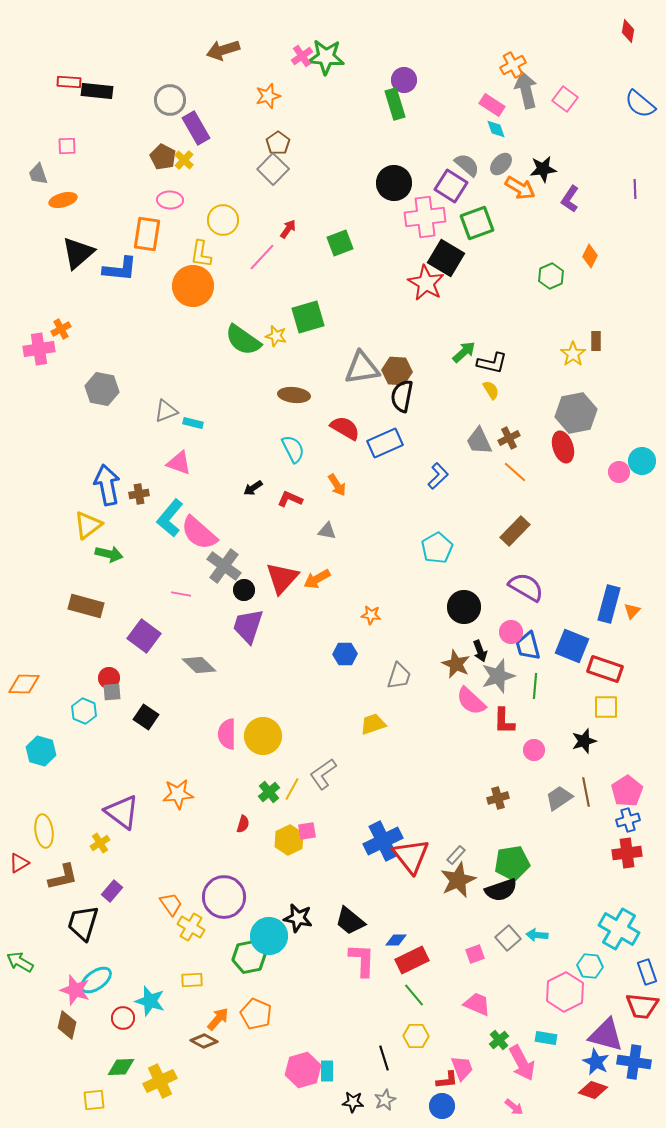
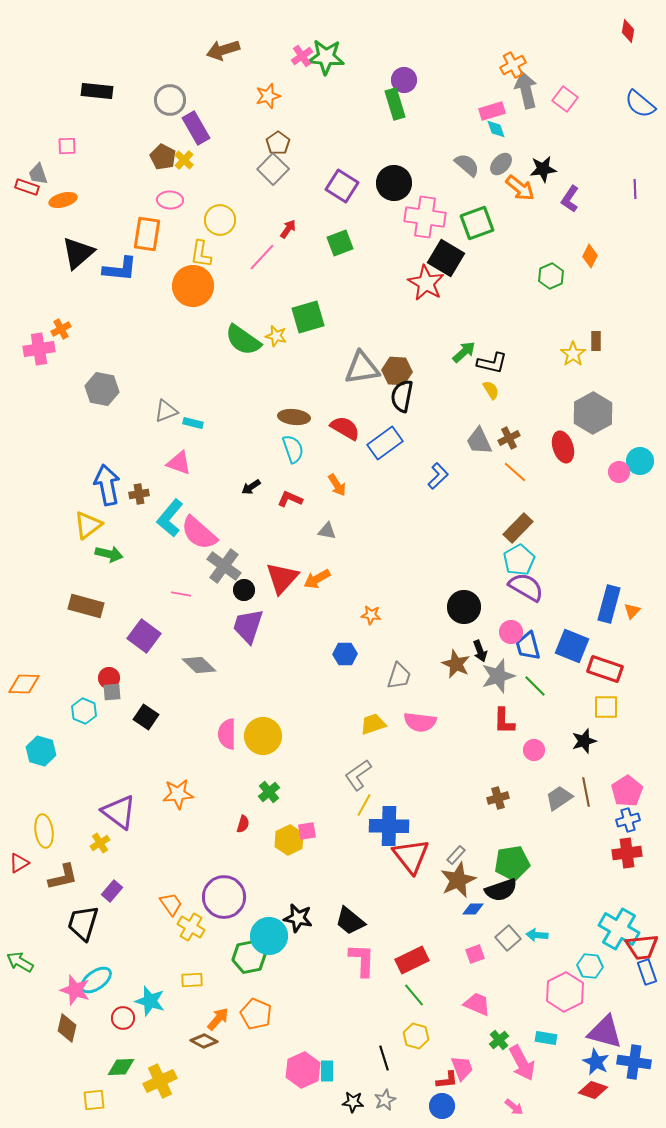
red rectangle at (69, 82): moved 42 px left, 105 px down; rotated 15 degrees clockwise
pink rectangle at (492, 105): moved 6 px down; rotated 50 degrees counterclockwise
purple square at (451, 186): moved 109 px left
orange arrow at (520, 188): rotated 8 degrees clockwise
pink cross at (425, 217): rotated 15 degrees clockwise
yellow circle at (223, 220): moved 3 px left
brown ellipse at (294, 395): moved 22 px down
gray hexagon at (576, 413): moved 17 px right; rotated 18 degrees counterclockwise
blue rectangle at (385, 443): rotated 12 degrees counterclockwise
cyan semicircle at (293, 449): rotated 8 degrees clockwise
cyan circle at (642, 461): moved 2 px left
black arrow at (253, 488): moved 2 px left, 1 px up
brown rectangle at (515, 531): moved 3 px right, 3 px up
cyan pentagon at (437, 548): moved 82 px right, 12 px down
green line at (535, 686): rotated 50 degrees counterclockwise
pink semicircle at (471, 701): moved 51 px left, 21 px down; rotated 36 degrees counterclockwise
gray L-shape at (323, 774): moved 35 px right, 1 px down
yellow line at (292, 789): moved 72 px right, 16 px down
purple triangle at (122, 812): moved 3 px left
blue cross at (383, 841): moved 6 px right, 15 px up; rotated 27 degrees clockwise
blue diamond at (396, 940): moved 77 px right, 31 px up
red trapezoid at (642, 1006): moved 59 px up; rotated 12 degrees counterclockwise
brown diamond at (67, 1025): moved 3 px down
purple triangle at (606, 1035): moved 1 px left, 3 px up
yellow hexagon at (416, 1036): rotated 15 degrees clockwise
pink hexagon at (303, 1070): rotated 8 degrees counterclockwise
